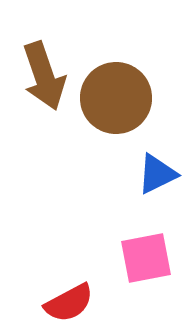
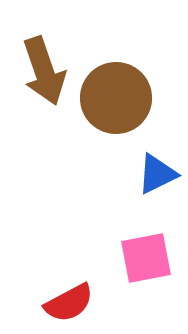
brown arrow: moved 5 px up
